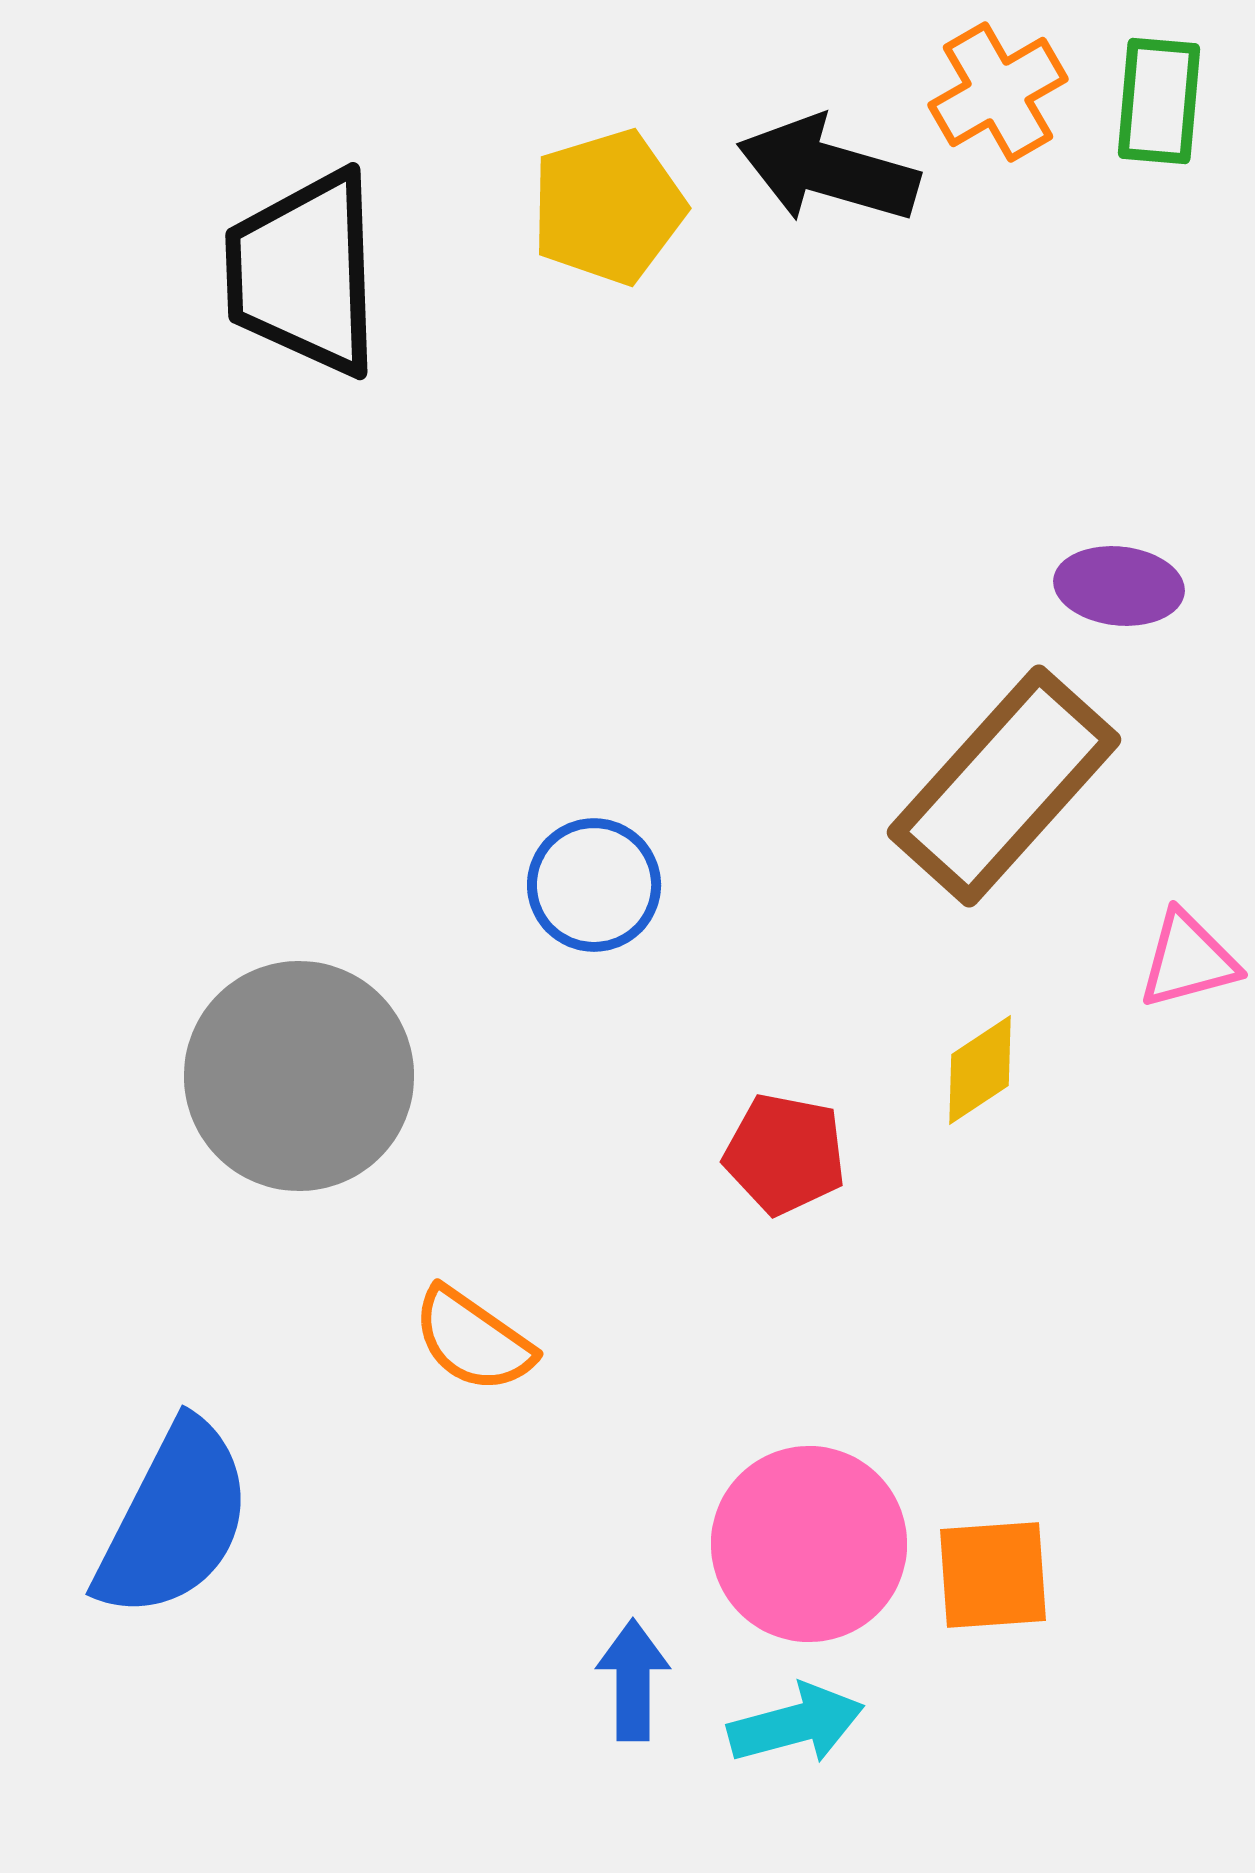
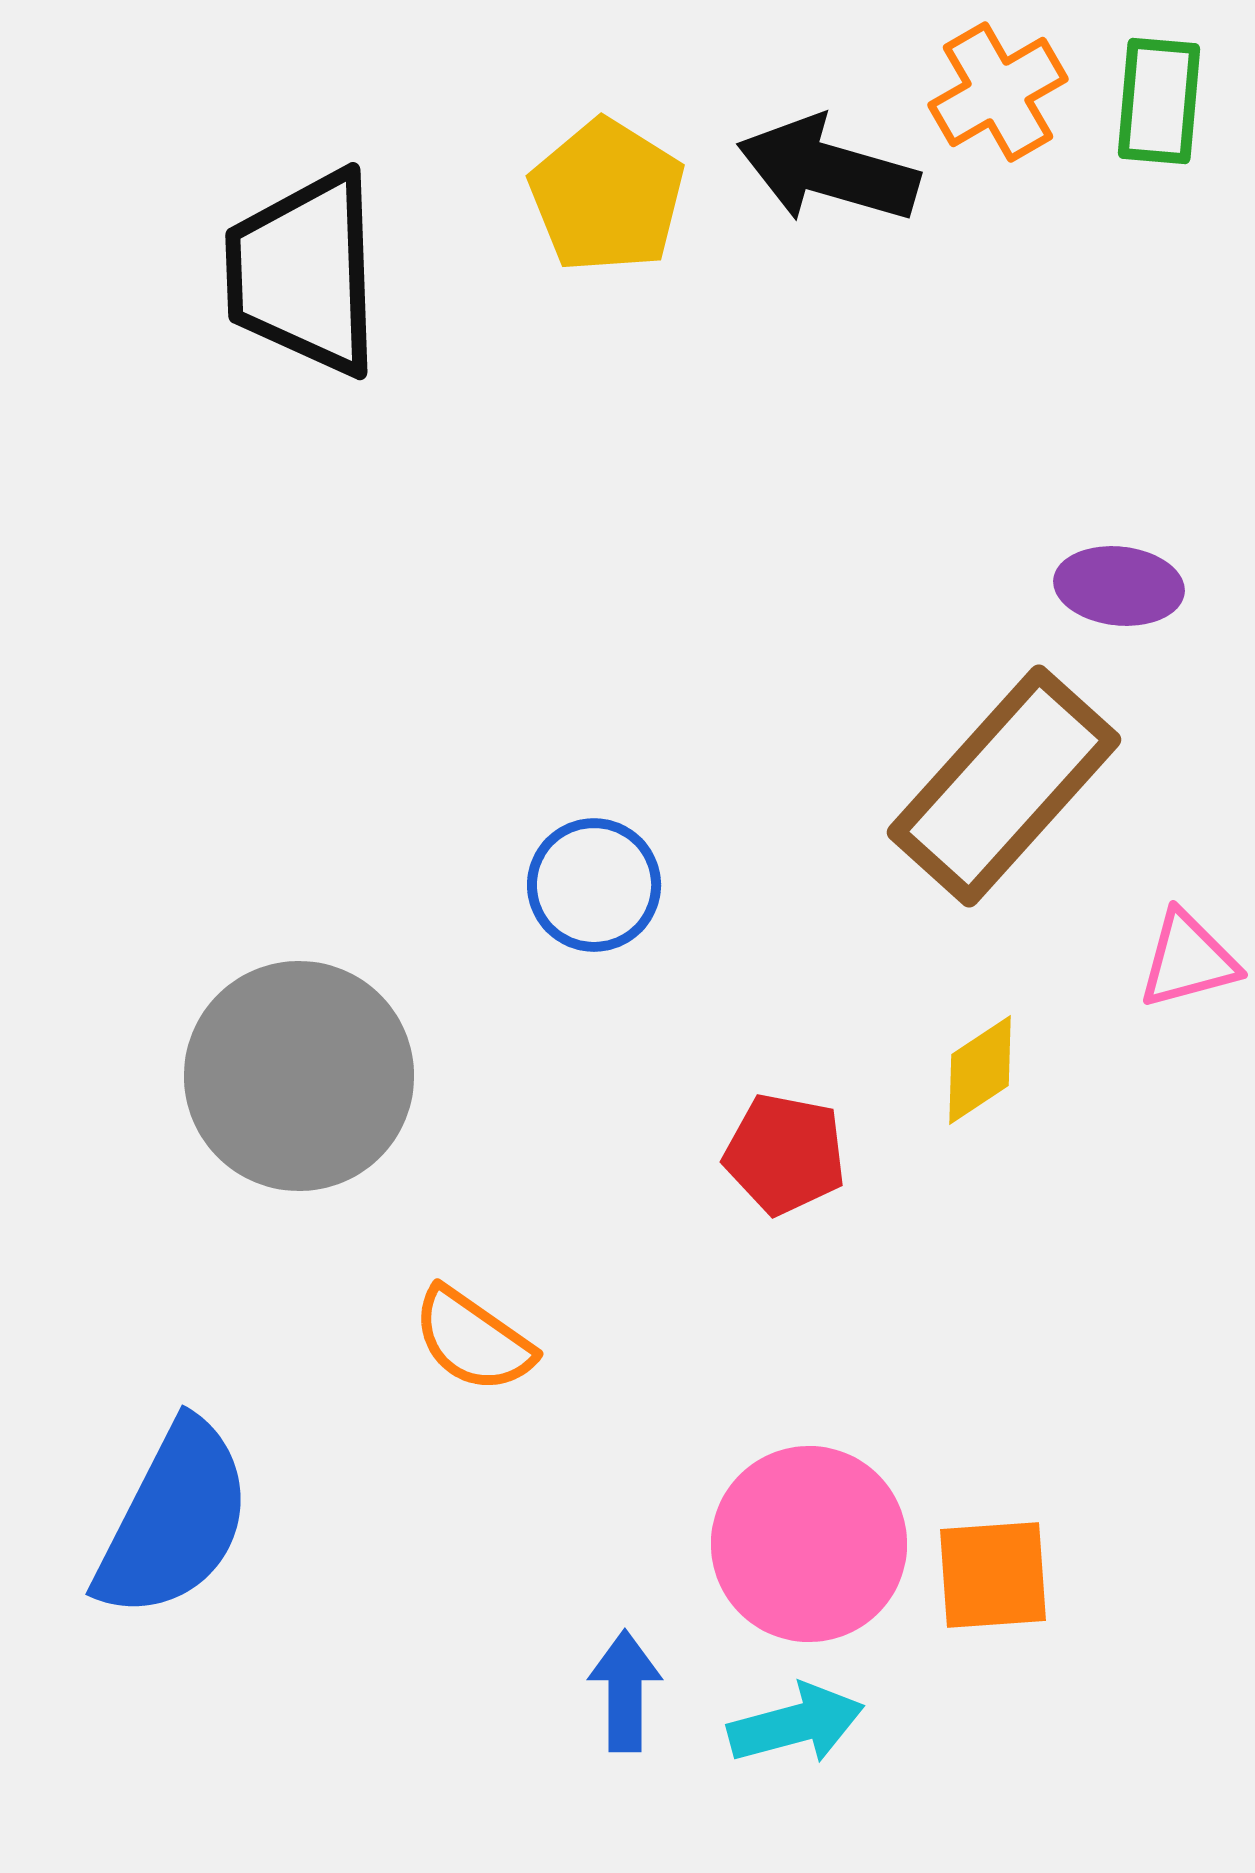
yellow pentagon: moved 1 px left, 11 px up; rotated 23 degrees counterclockwise
blue arrow: moved 8 px left, 11 px down
